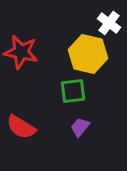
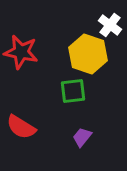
white cross: moved 1 px right, 2 px down
yellow hexagon: rotated 6 degrees clockwise
purple trapezoid: moved 2 px right, 10 px down
